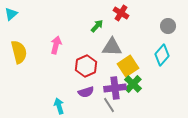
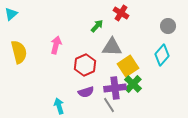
red hexagon: moved 1 px left, 1 px up
